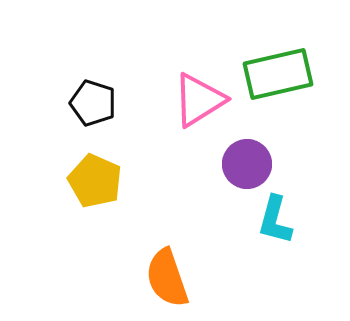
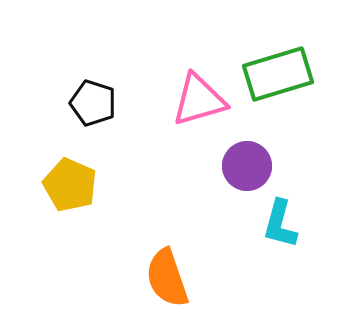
green rectangle: rotated 4 degrees counterclockwise
pink triangle: rotated 16 degrees clockwise
purple circle: moved 2 px down
yellow pentagon: moved 25 px left, 4 px down
cyan L-shape: moved 5 px right, 4 px down
